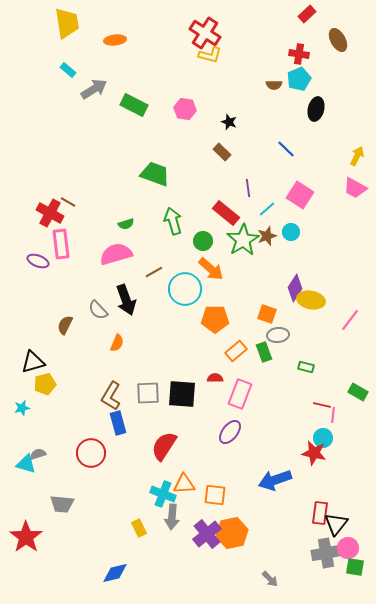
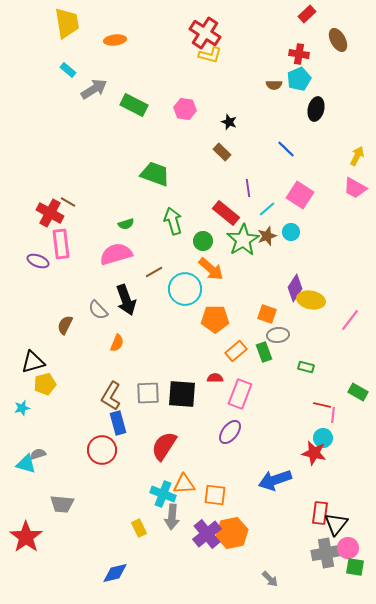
red circle at (91, 453): moved 11 px right, 3 px up
